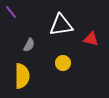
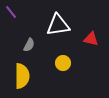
white triangle: moved 3 px left
